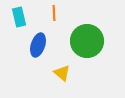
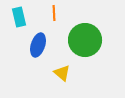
green circle: moved 2 px left, 1 px up
